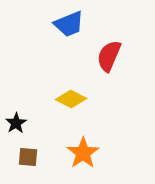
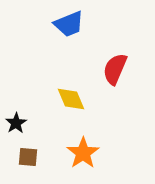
red semicircle: moved 6 px right, 13 px down
yellow diamond: rotated 40 degrees clockwise
